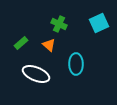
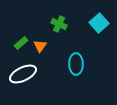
cyan square: rotated 18 degrees counterclockwise
orange triangle: moved 9 px left, 1 px down; rotated 24 degrees clockwise
white ellipse: moved 13 px left; rotated 48 degrees counterclockwise
